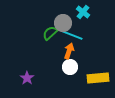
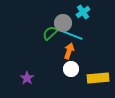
cyan cross: rotated 16 degrees clockwise
white circle: moved 1 px right, 2 px down
